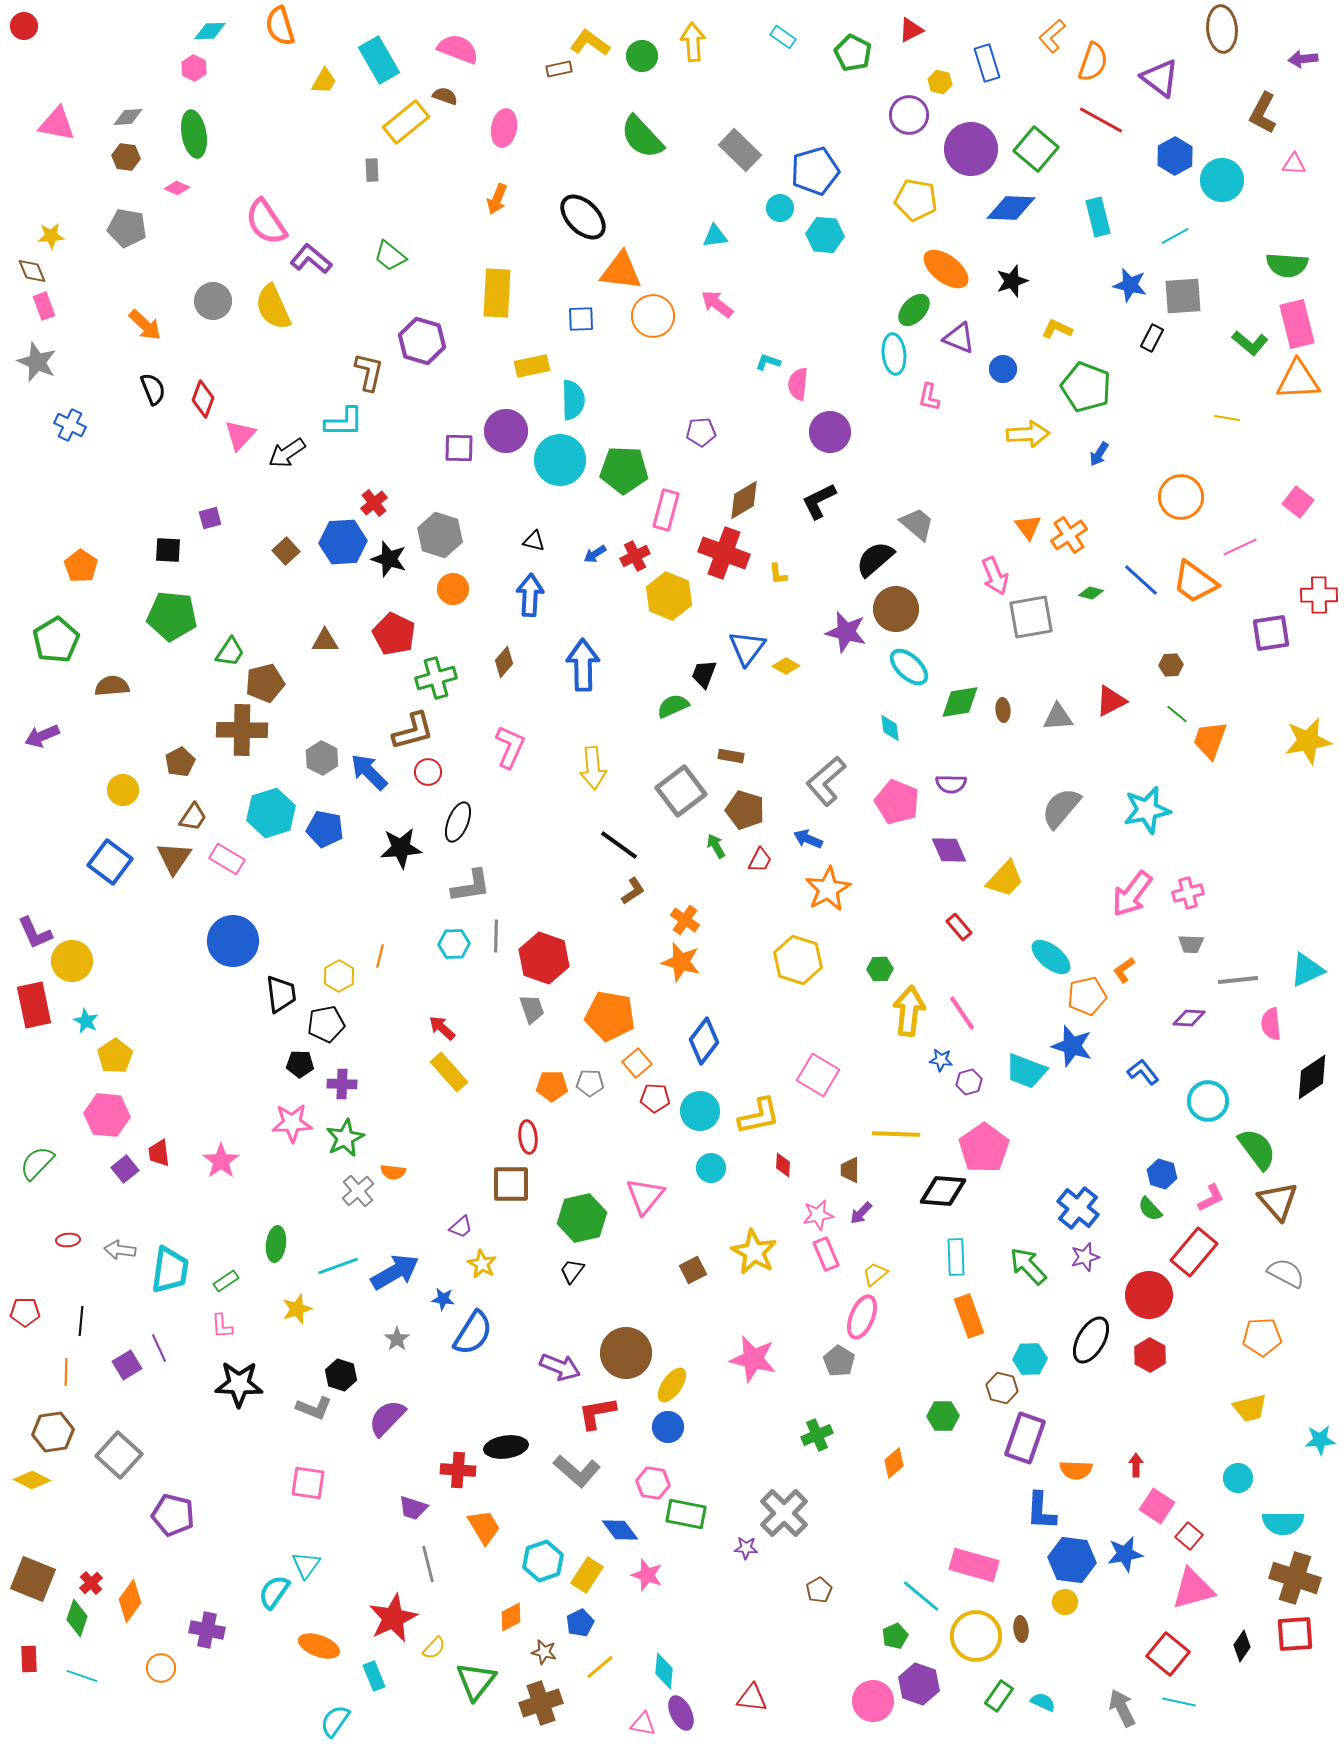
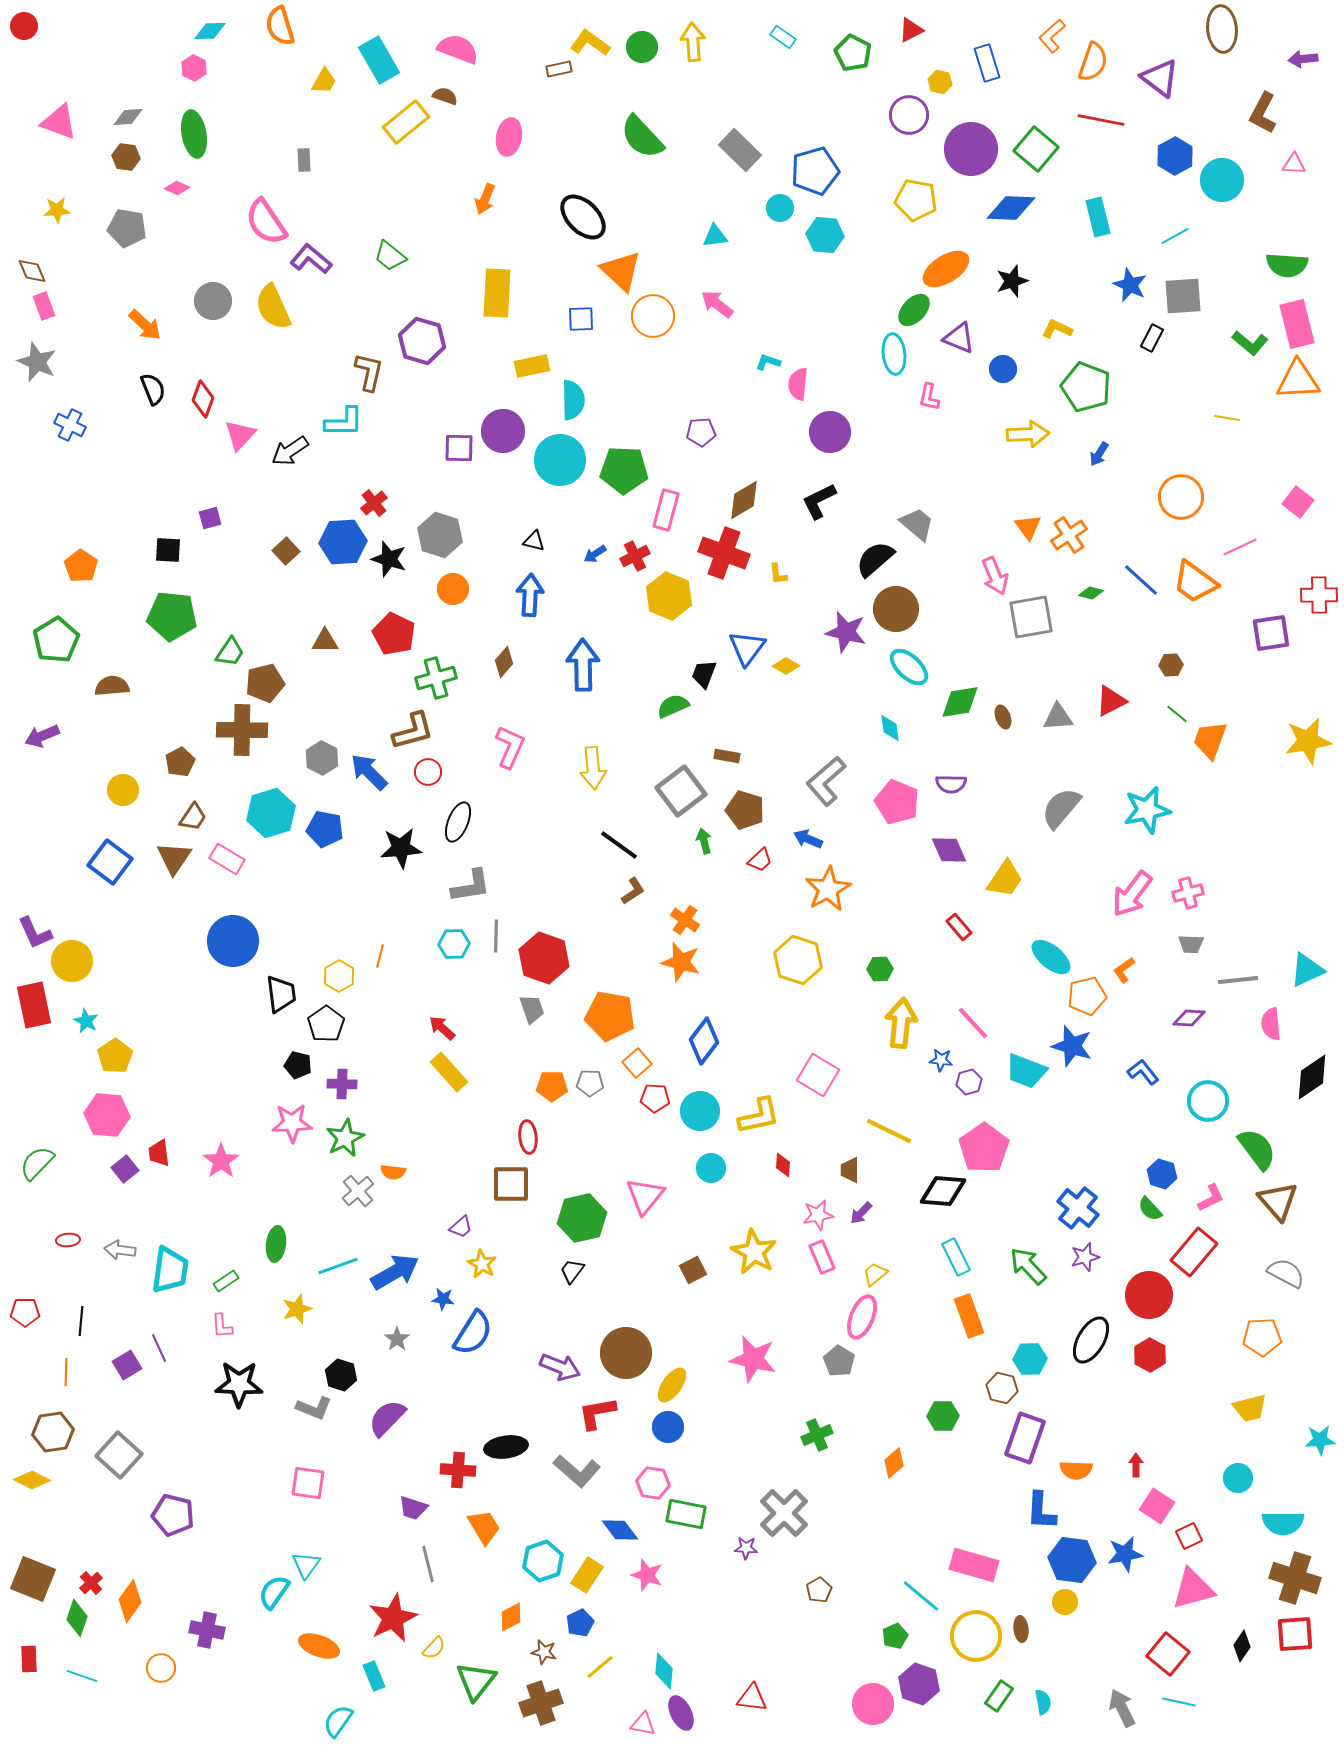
green circle at (642, 56): moved 9 px up
red line at (1101, 120): rotated 18 degrees counterclockwise
pink triangle at (57, 124): moved 2 px right, 2 px up; rotated 9 degrees clockwise
pink ellipse at (504, 128): moved 5 px right, 9 px down
gray rectangle at (372, 170): moved 68 px left, 10 px up
orange arrow at (497, 199): moved 12 px left
yellow star at (51, 236): moved 6 px right, 26 px up
orange ellipse at (946, 269): rotated 69 degrees counterclockwise
orange triangle at (621, 271): rotated 36 degrees clockwise
blue star at (1130, 285): rotated 12 degrees clockwise
purple circle at (506, 431): moved 3 px left
black arrow at (287, 453): moved 3 px right, 2 px up
brown ellipse at (1003, 710): moved 7 px down; rotated 15 degrees counterclockwise
brown rectangle at (731, 756): moved 4 px left
green arrow at (716, 846): moved 12 px left, 5 px up; rotated 15 degrees clockwise
red trapezoid at (760, 860): rotated 20 degrees clockwise
yellow trapezoid at (1005, 879): rotated 9 degrees counterclockwise
yellow arrow at (909, 1011): moved 8 px left, 12 px down
pink line at (962, 1013): moved 11 px right, 10 px down; rotated 9 degrees counterclockwise
black pentagon at (326, 1024): rotated 24 degrees counterclockwise
black pentagon at (300, 1064): moved 2 px left, 1 px down; rotated 12 degrees clockwise
yellow line at (896, 1134): moved 7 px left, 3 px up; rotated 24 degrees clockwise
pink rectangle at (826, 1254): moved 4 px left, 3 px down
cyan rectangle at (956, 1257): rotated 24 degrees counterclockwise
red square at (1189, 1536): rotated 24 degrees clockwise
pink circle at (873, 1701): moved 3 px down
cyan semicircle at (1043, 1702): rotated 55 degrees clockwise
cyan semicircle at (335, 1721): moved 3 px right
